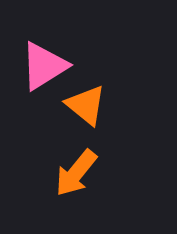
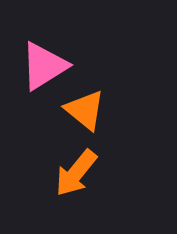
orange triangle: moved 1 px left, 5 px down
